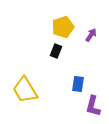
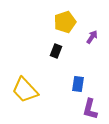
yellow pentagon: moved 2 px right, 5 px up
purple arrow: moved 1 px right, 2 px down
yellow trapezoid: rotated 12 degrees counterclockwise
purple L-shape: moved 3 px left, 3 px down
